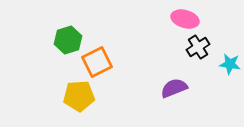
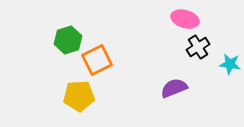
orange square: moved 2 px up
